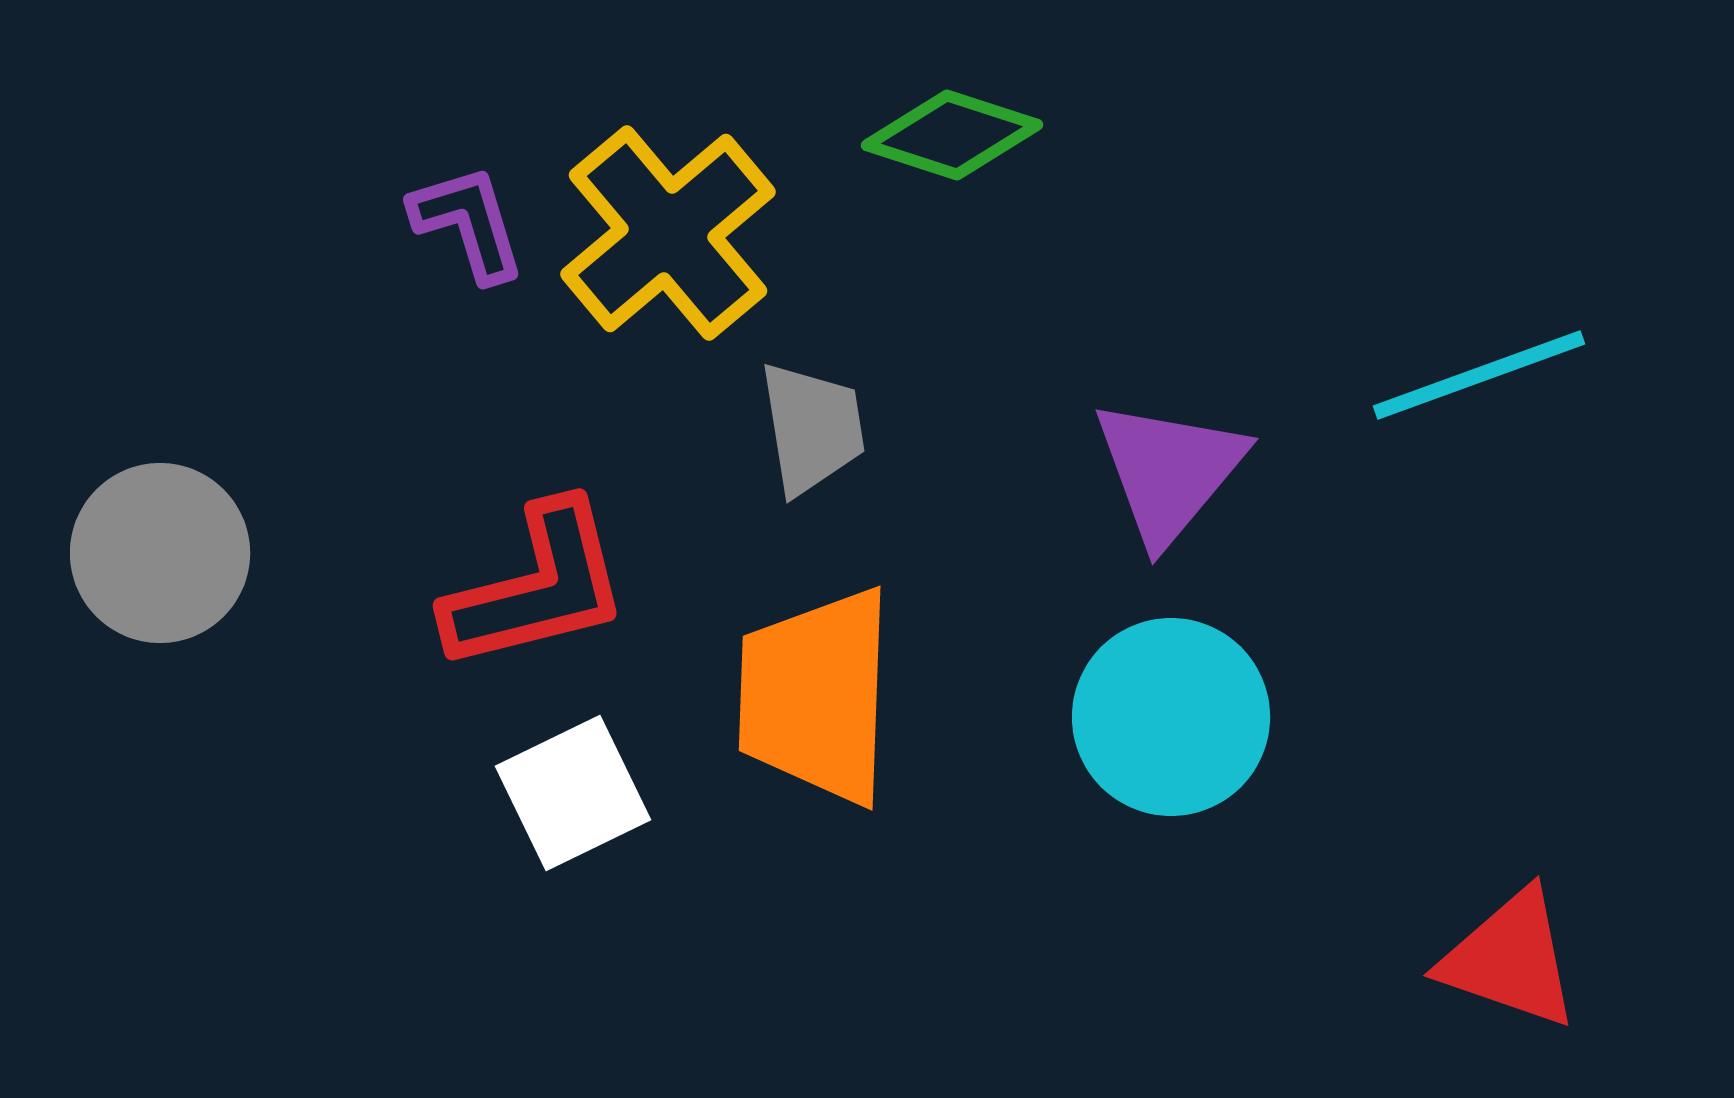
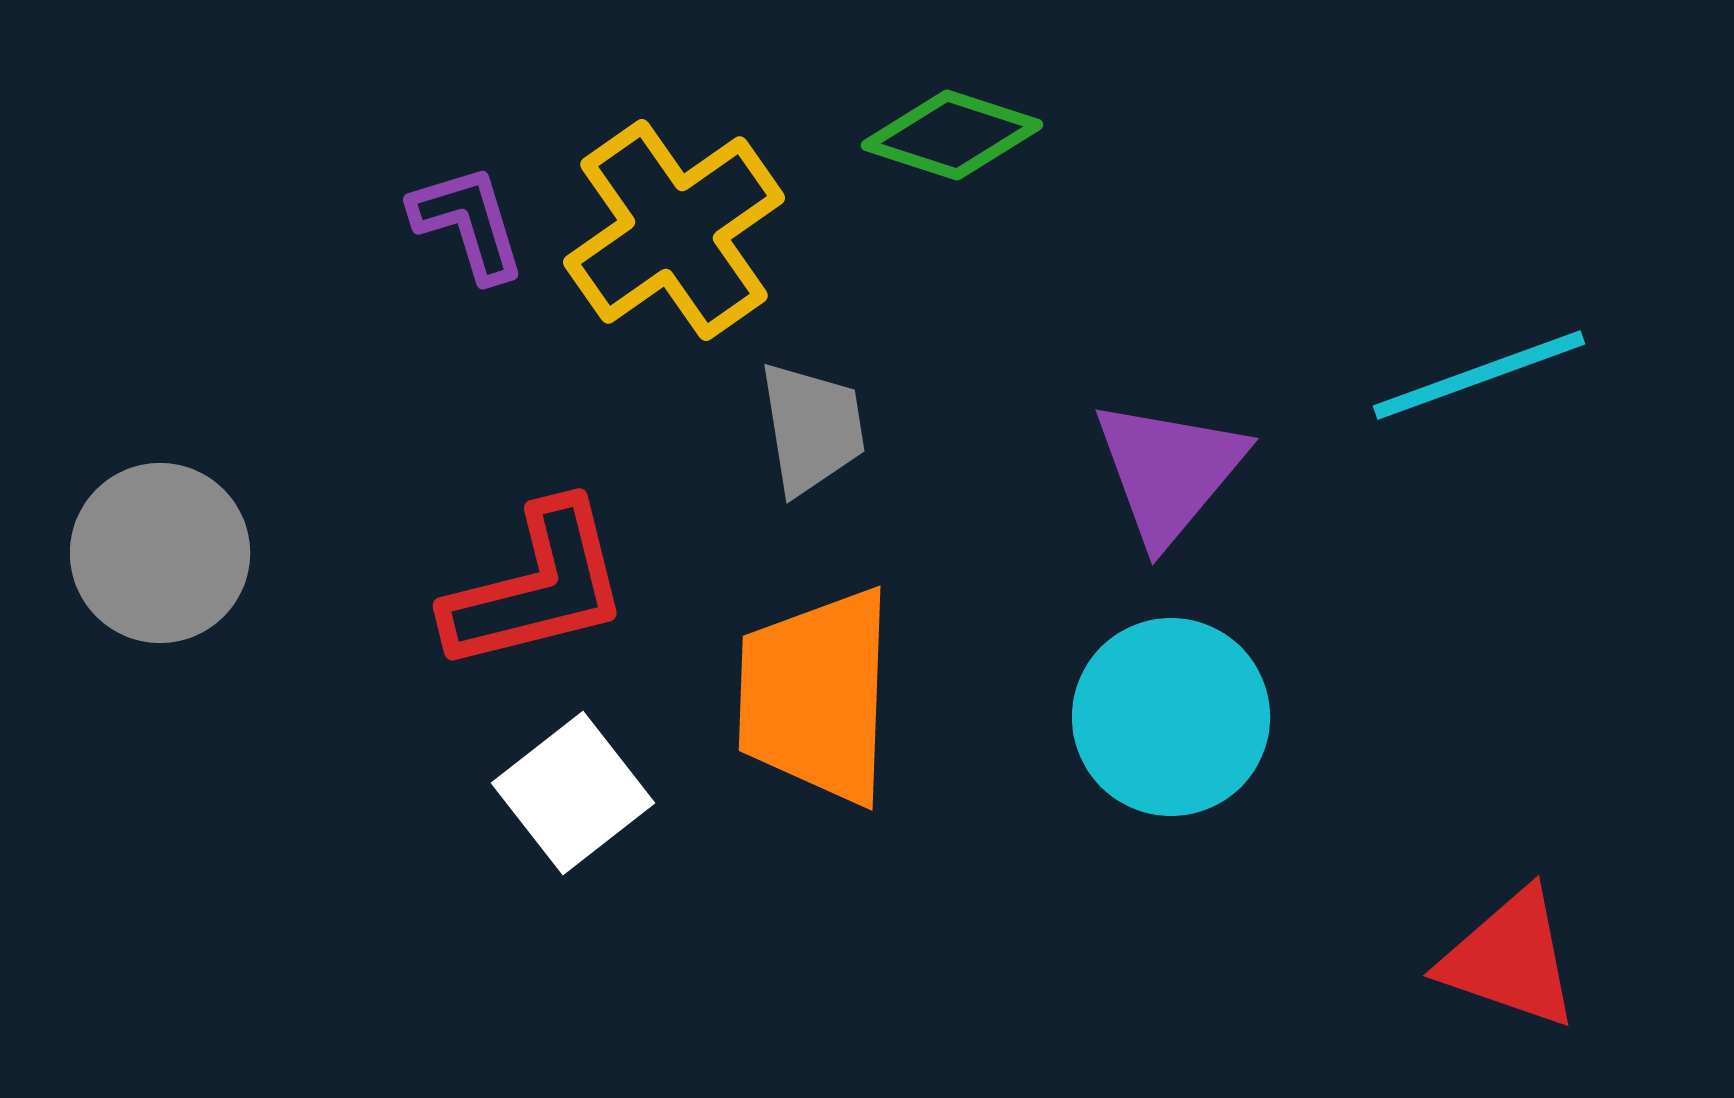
yellow cross: moved 6 px right, 3 px up; rotated 5 degrees clockwise
white square: rotated 12 degrees counterclockwise
